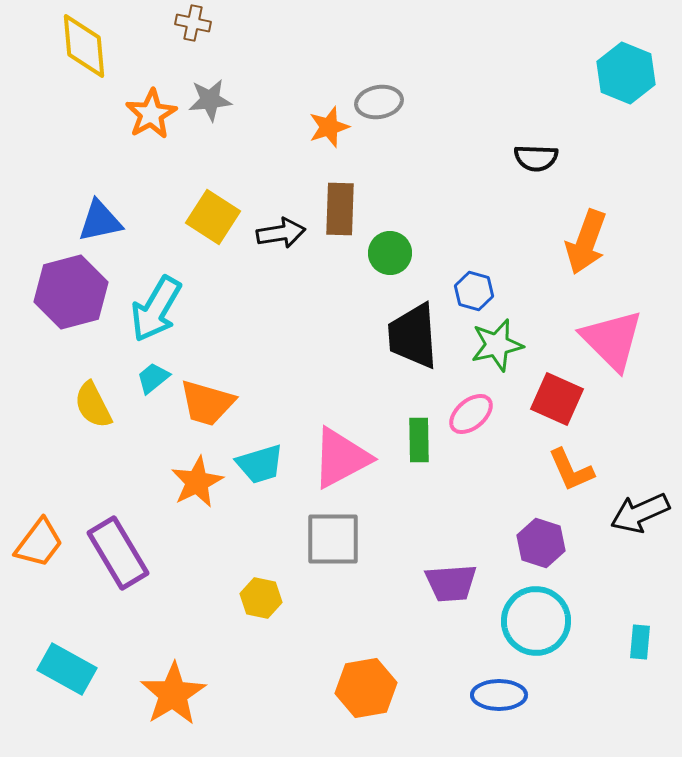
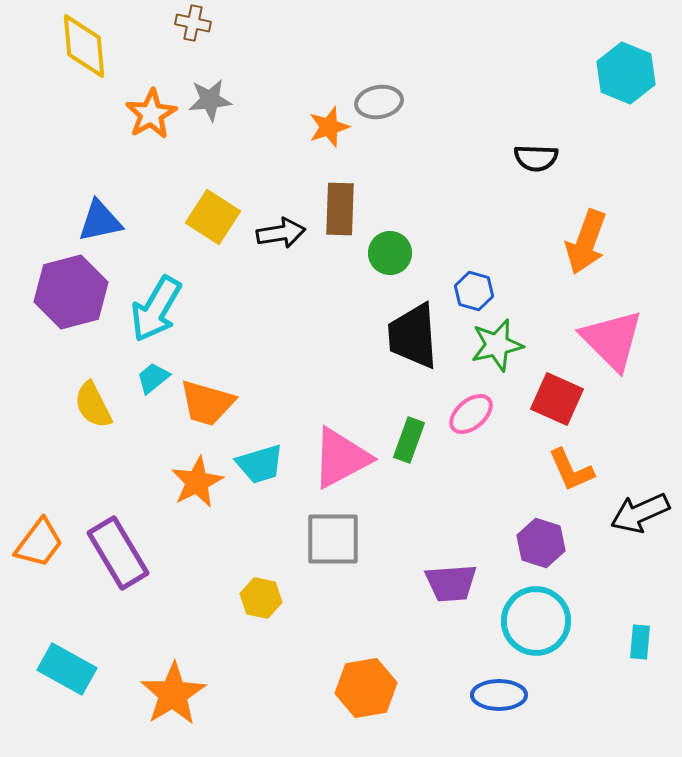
green rectangle at (419, 440): moved 10 px left; rotated 21 degrees clockwise
